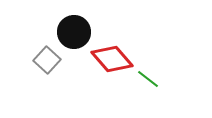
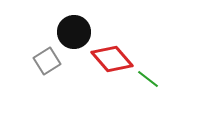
gray square: moved 1 px down; rotated 16 degrees clockwise
